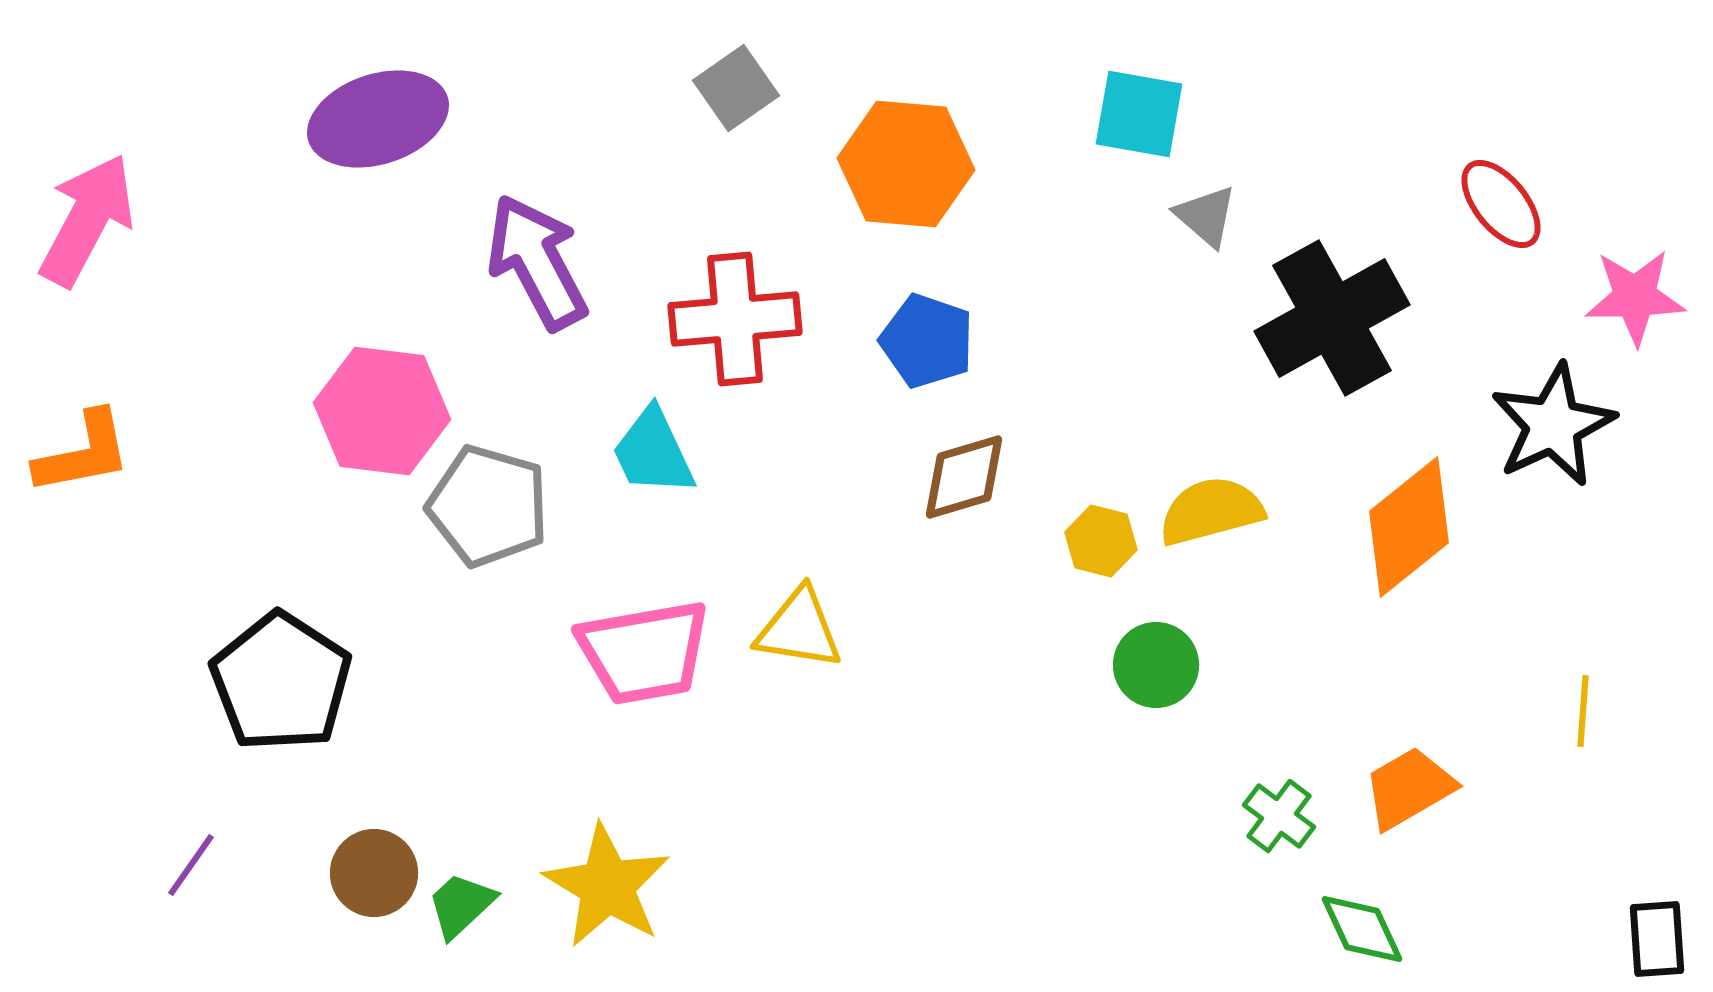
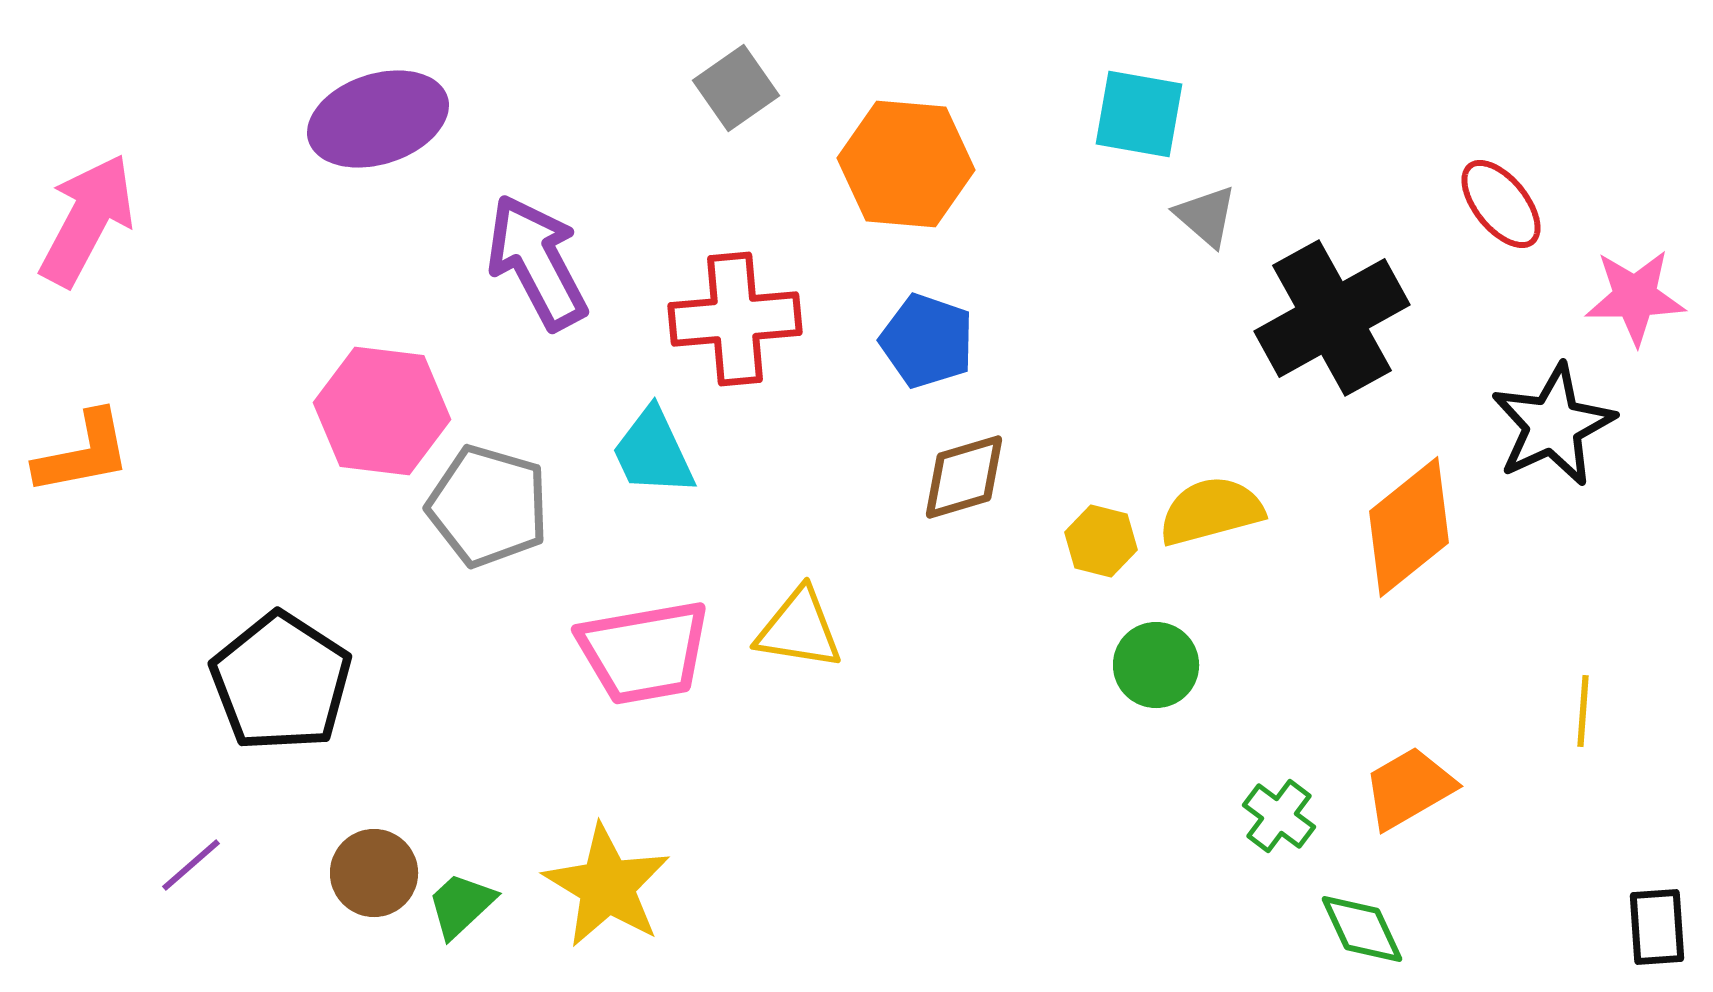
purple line: rotated 14 degrees clockwise
black rectangle: moved 12 px up
